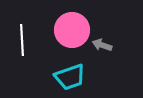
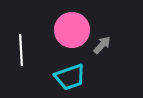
white line: moved 1 px left, 10 px down
gray arrow: rotated 114 degrees clockwise
